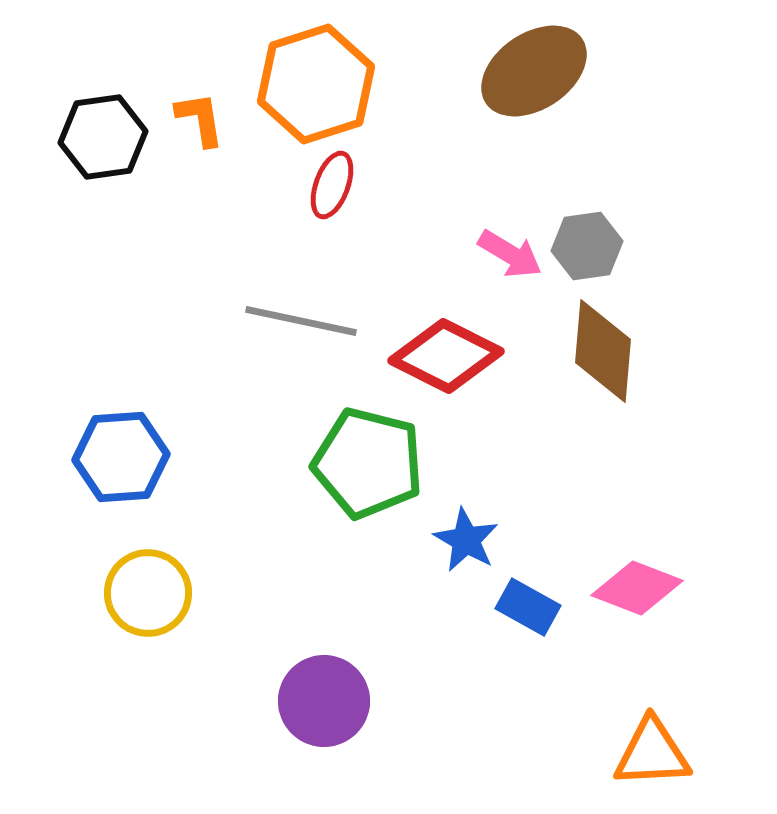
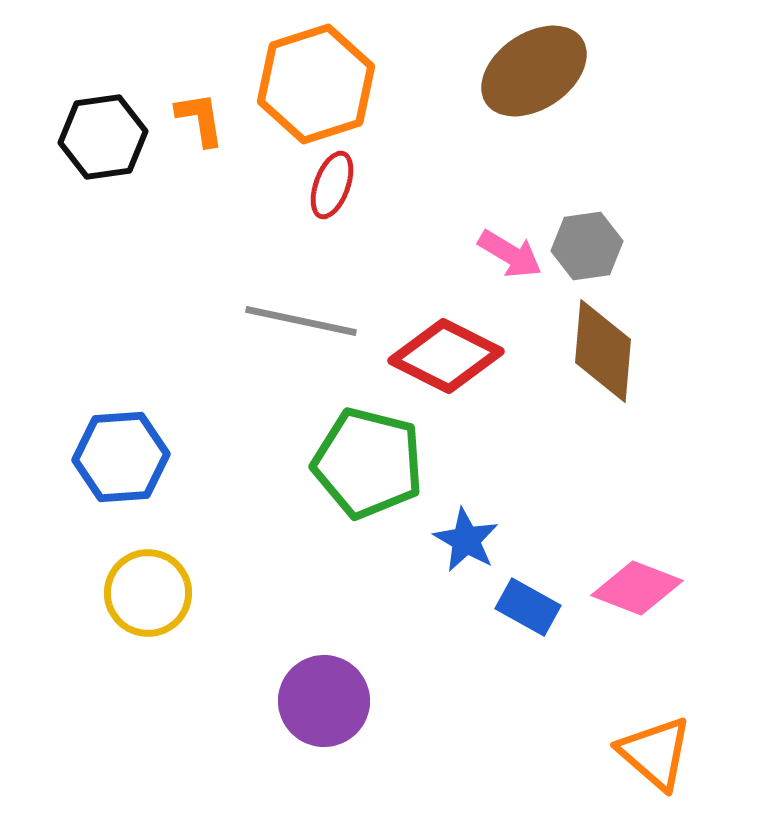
orange triangle: moved 3 px right; rotated 44 degrees clockwise
